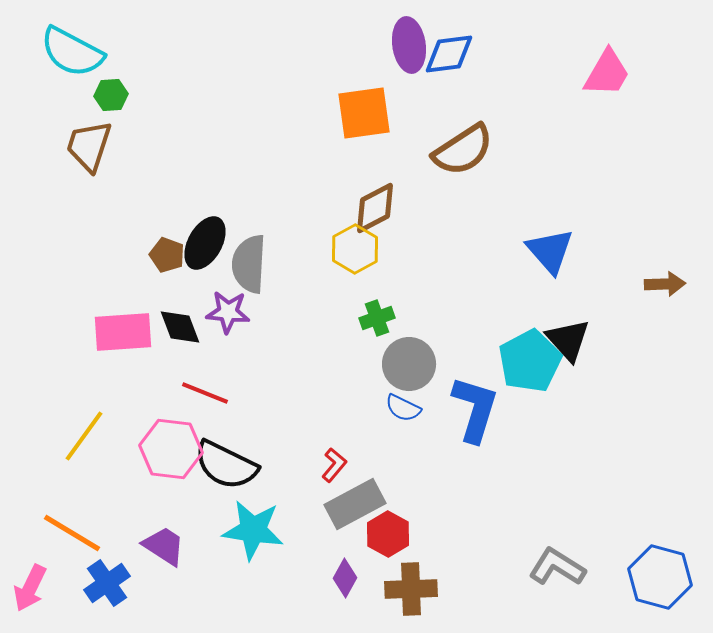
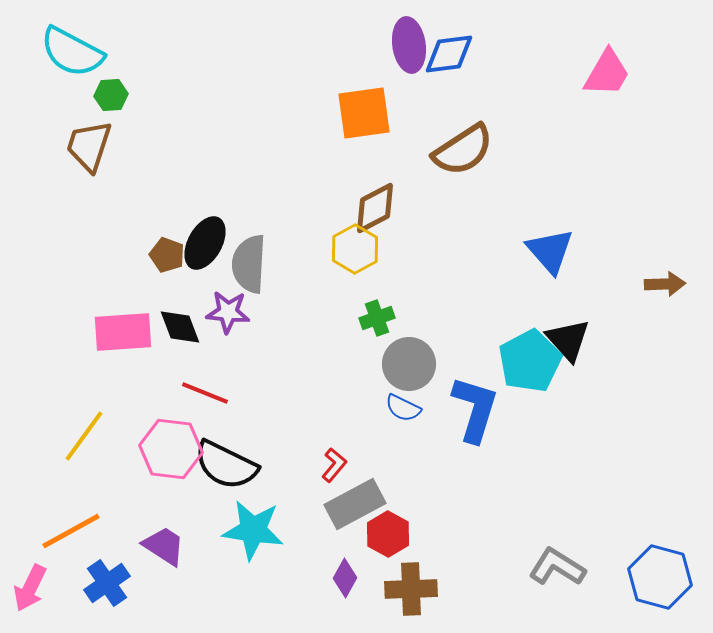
orange line: moved 1 px left, 2 px up; rotated 60 degrees counterclockwise
